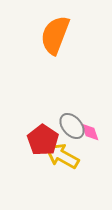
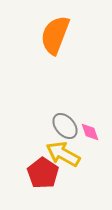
gray ellipse: moved 7 px left
red pentagon: moved 33 px down
yellow arrow: moved 1 px right, 2 px up
